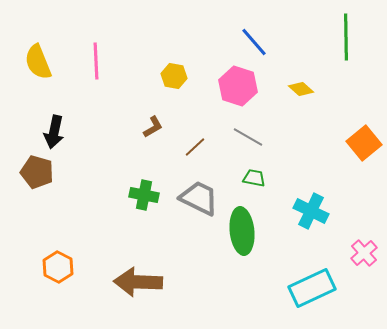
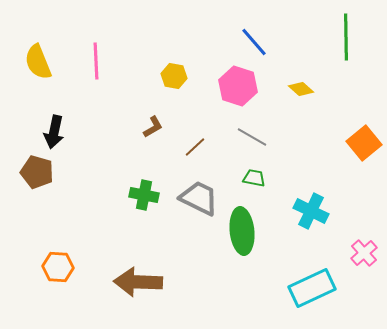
gray line: moved 4 px right
orange hexagon: rotated 24 degrees counterclockwise
